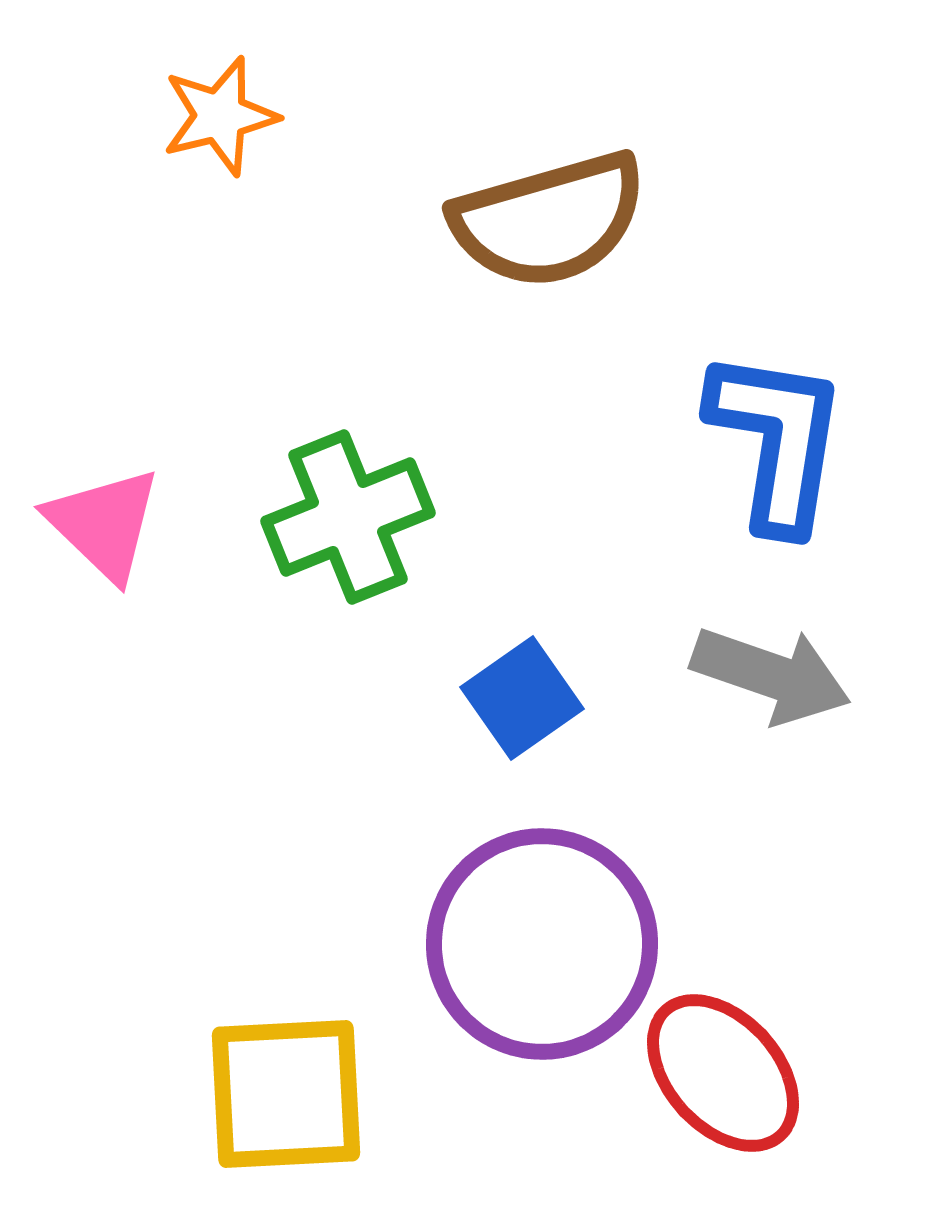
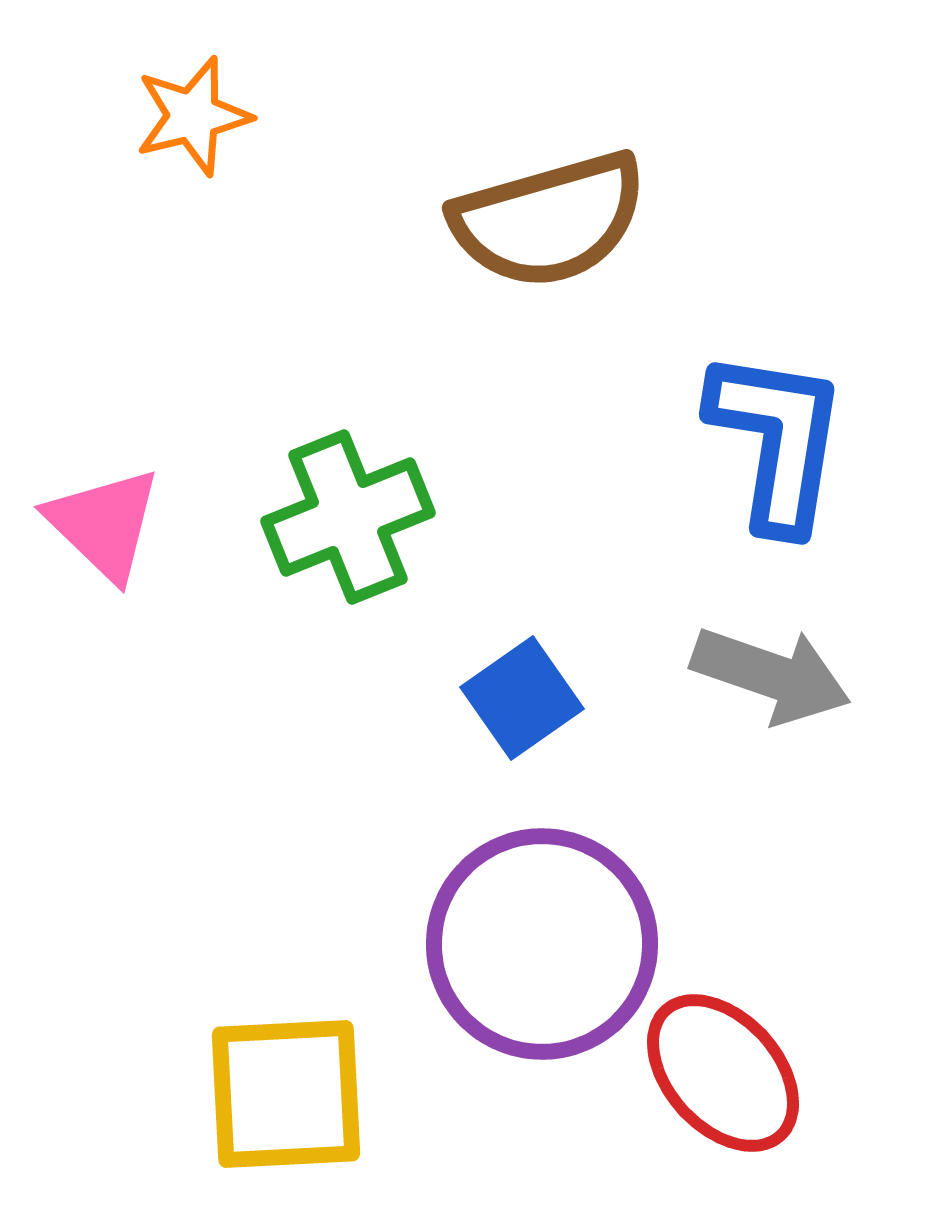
orange star: moved 27 px left
